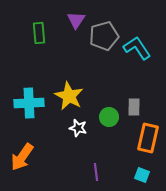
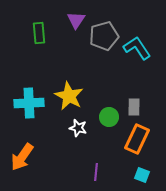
orange rectangle: moved 11 px left, 1 px down; rotated 12 degrees clockwise
purple line: rotated 12 degrees clockwise
